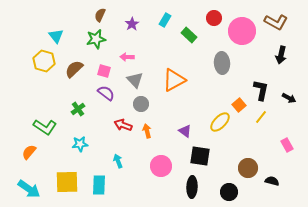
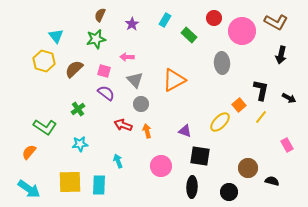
purple triangle at (185, 131): rotated 16 degrees counterclockwise
yellow square at (67, 182): moved 3 px right
